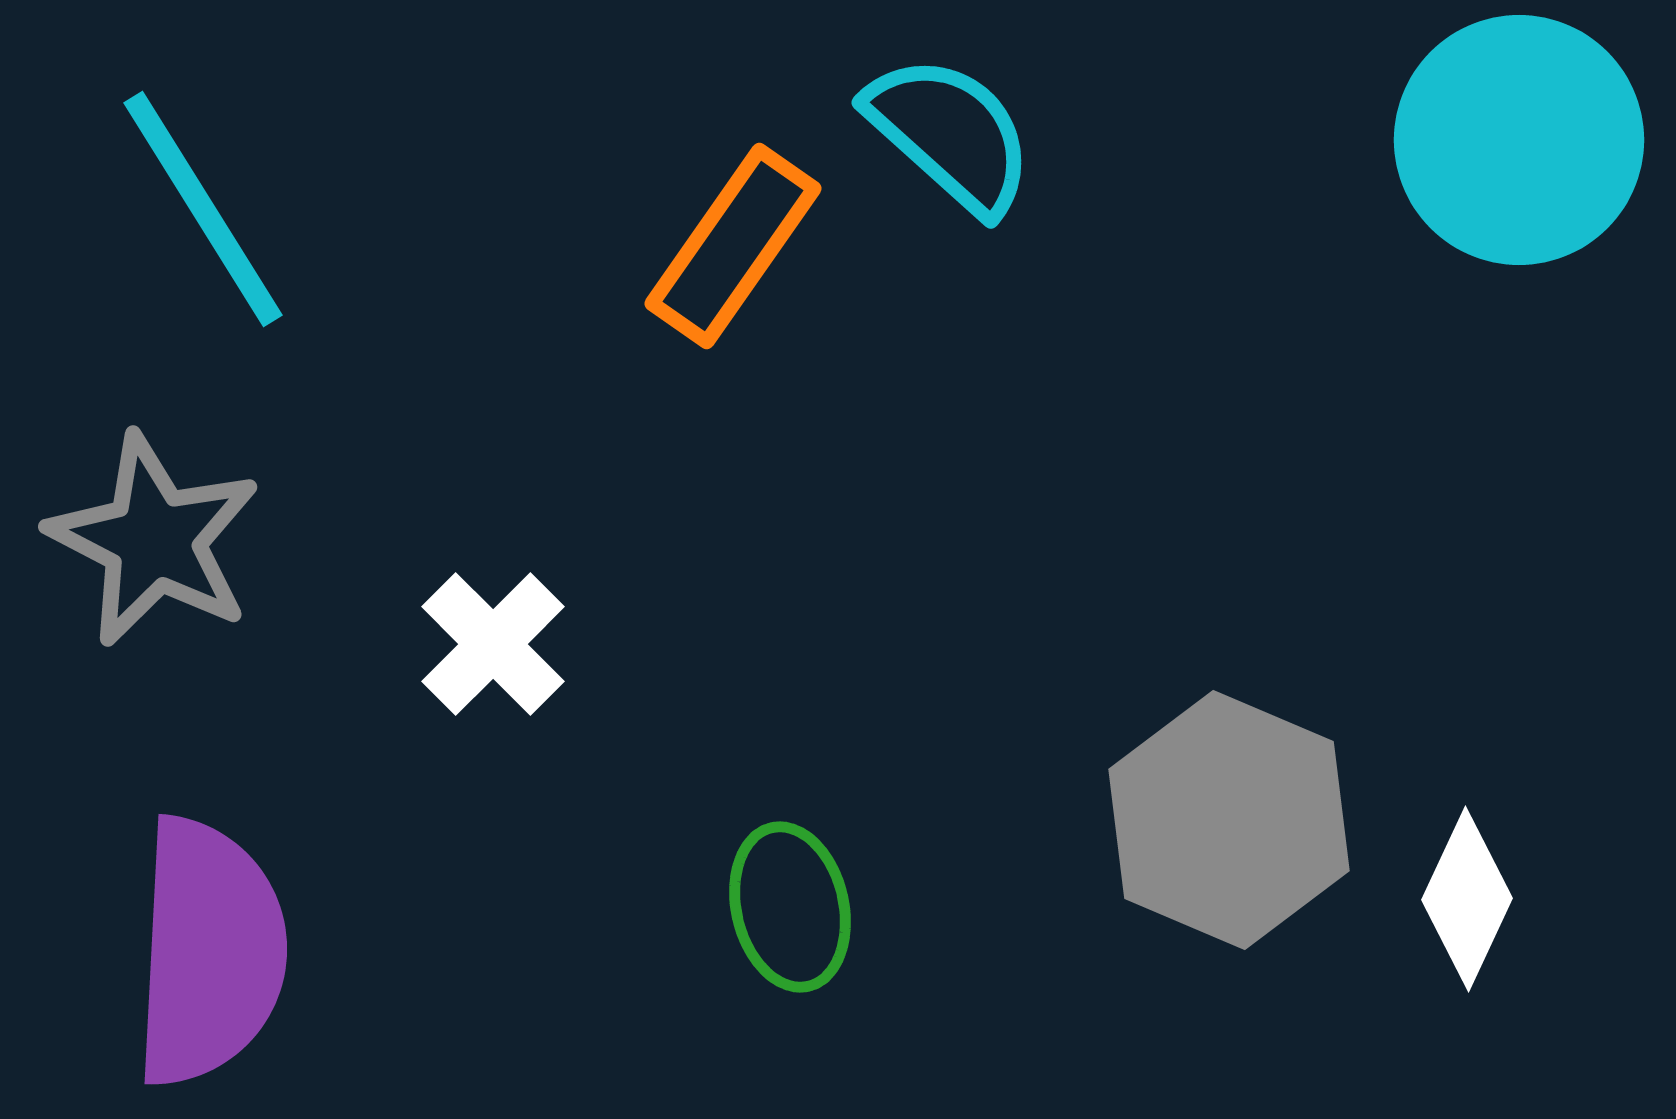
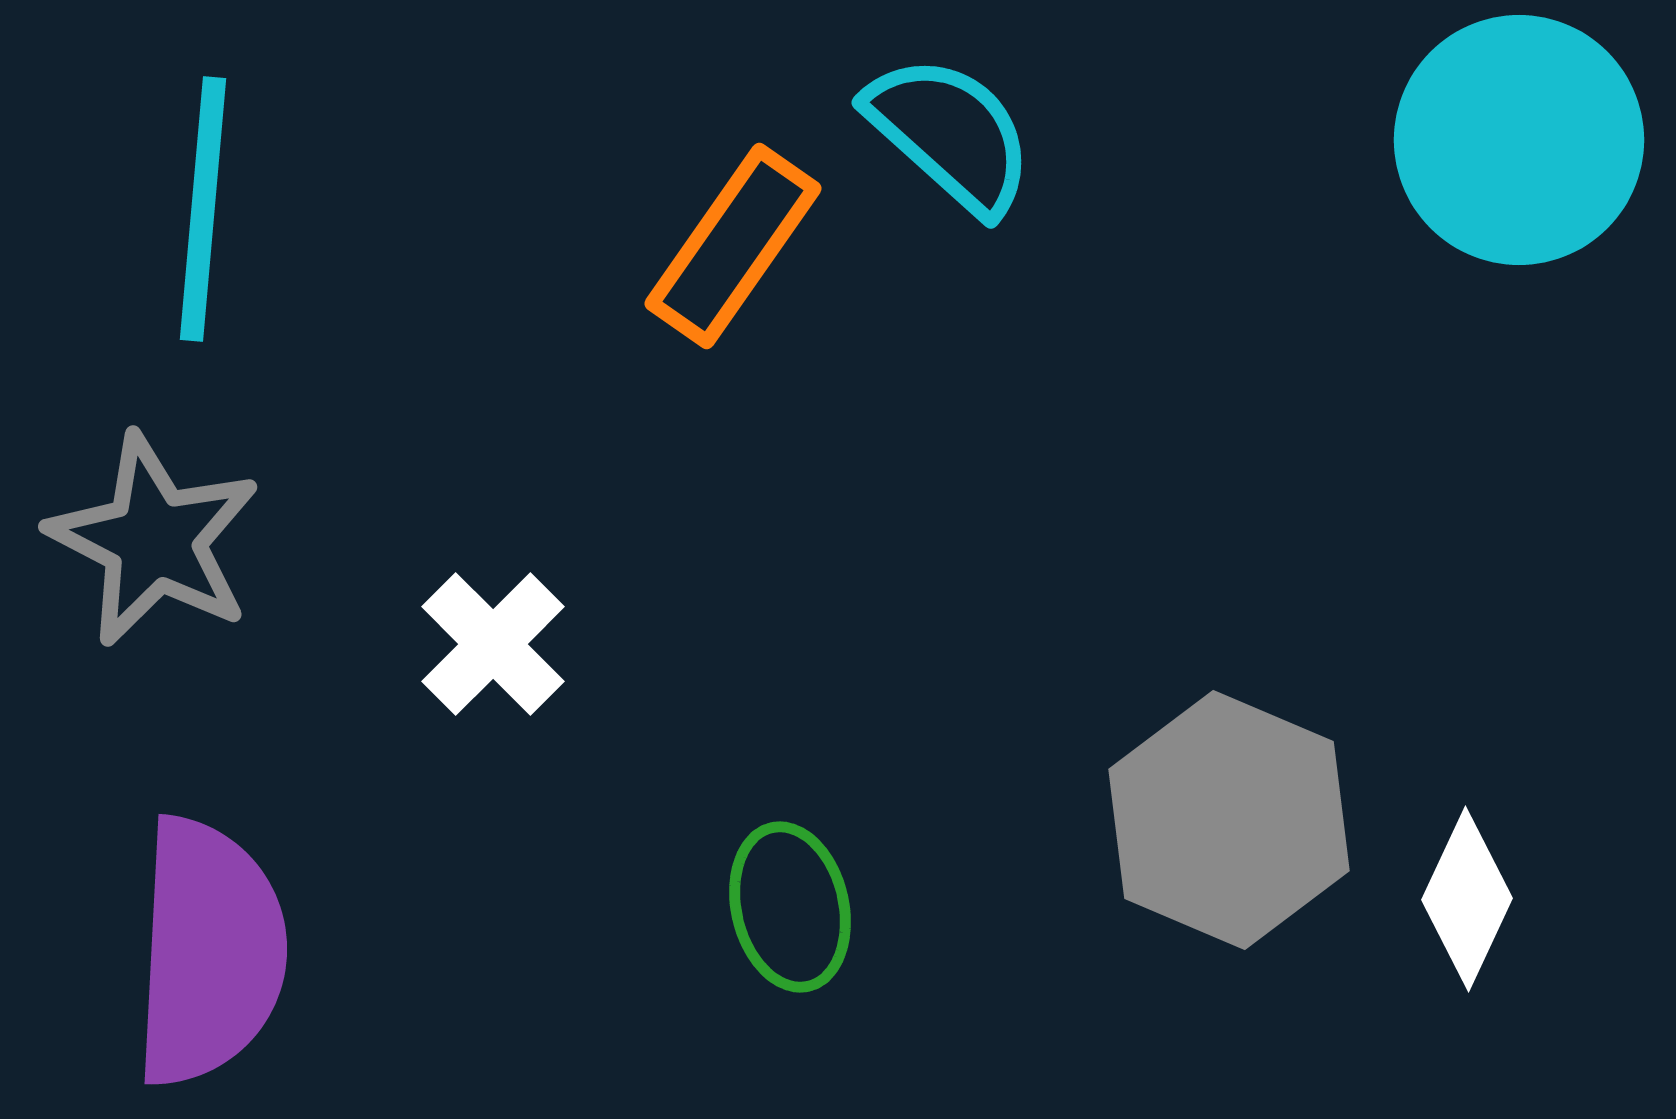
cyan line: rotated 37 degrees clockwise
